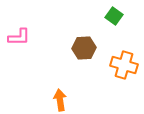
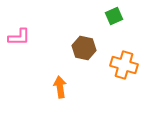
green square: rotated 30 degrees clockwise
brown hexagon: rotated 15 degrees clockwise
orange arrow: moved 13 px up
